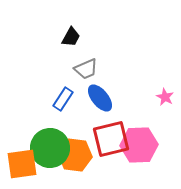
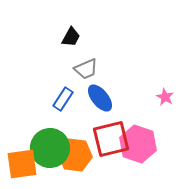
pink hexagon: moved 1 px left, 1 px up; rotated 21 degrees clockwise
